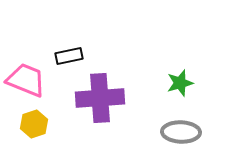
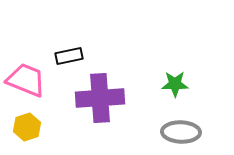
green star: moved 5 px left, 1 px down; rotated 16 degrees clockwise
yellow hexagon: moved 7 px left, 3 px down
